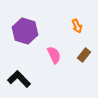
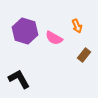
pink semicircle: moved 17 px up; rotated 144 degrees clockwise
black L-shape: rotated 15 degrees clockwise
